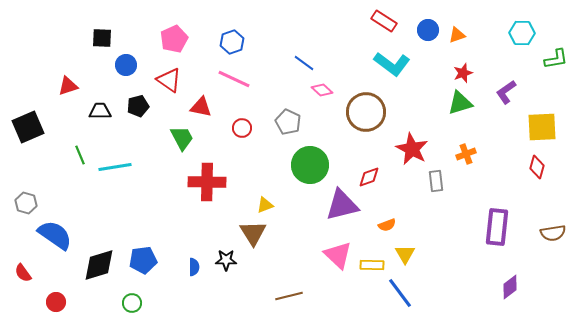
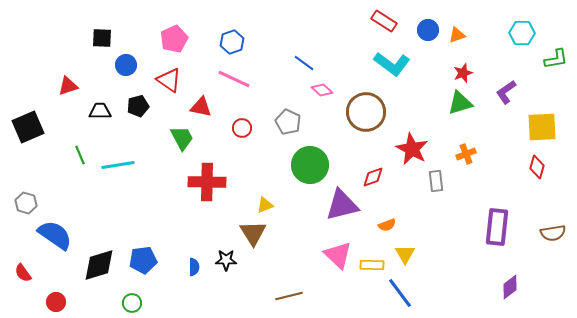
cyan line at (115, 167): moved 3 px right, 2 px up
red diamond at (369, 177): moved 4 px right
